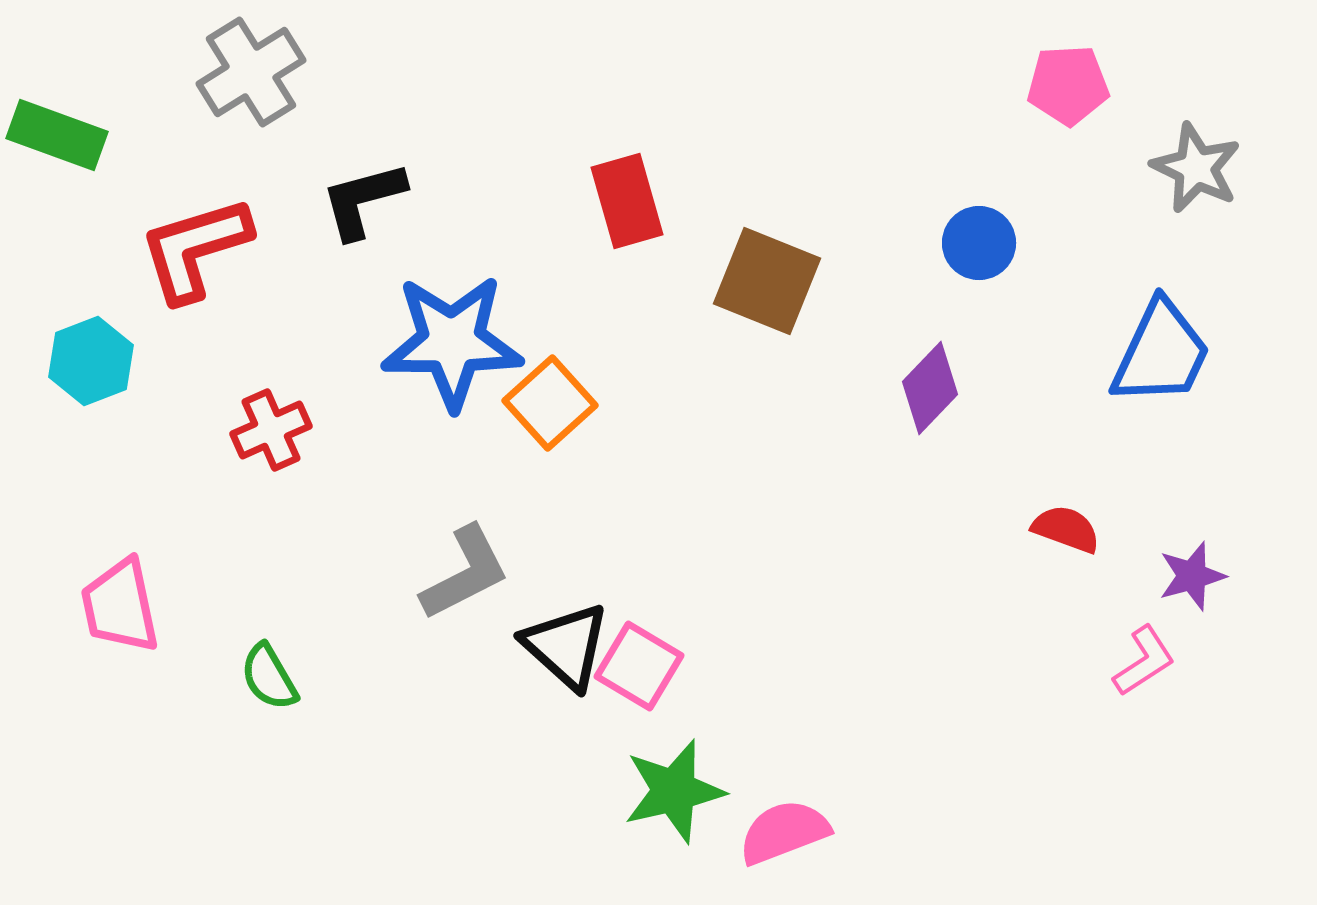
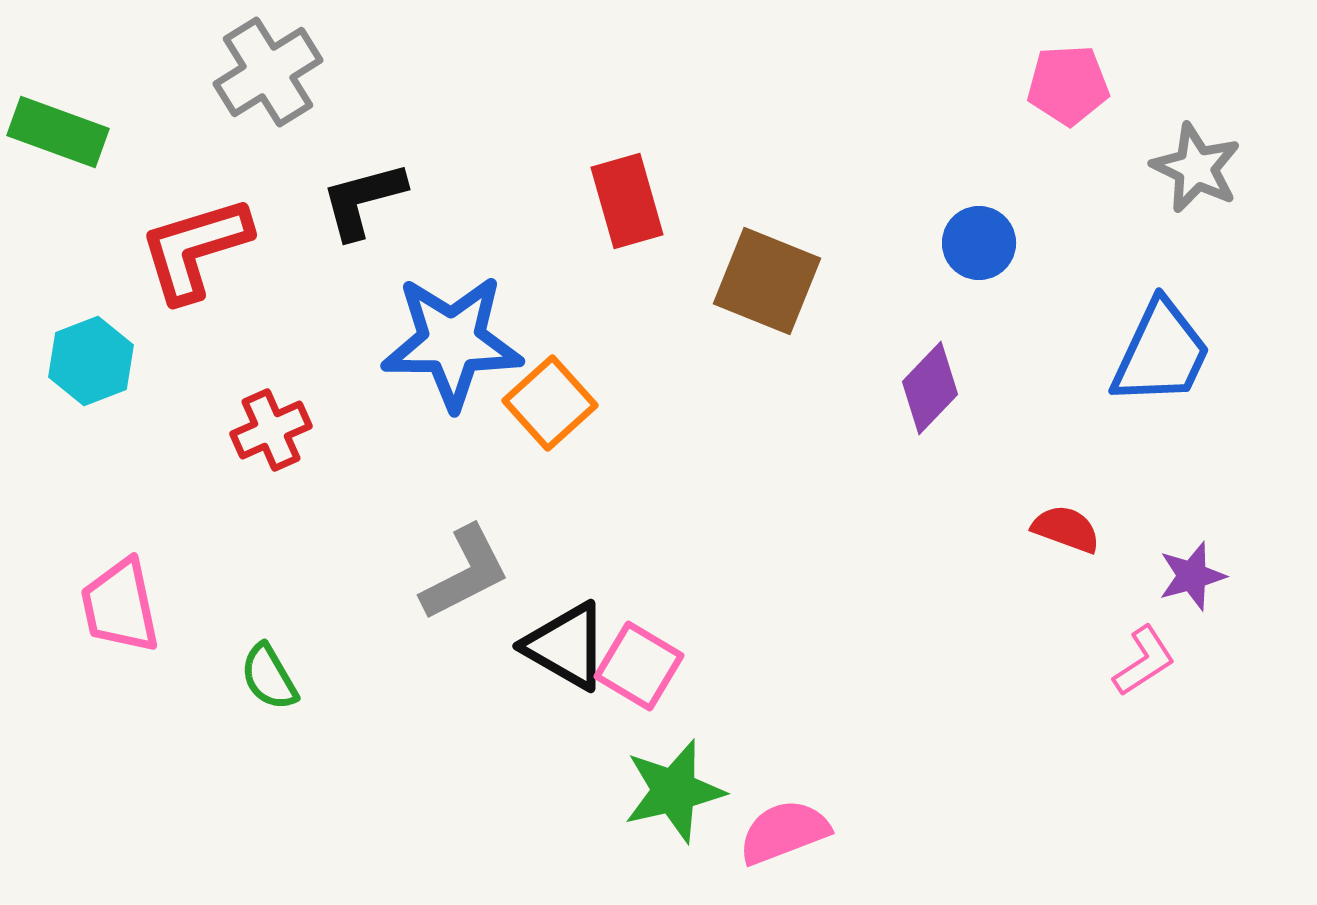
gray cross: moved 17 px right
green rectangle: moved 1 px right, 3 px up
black triangle: rotated 12 degrees counterclockwise
